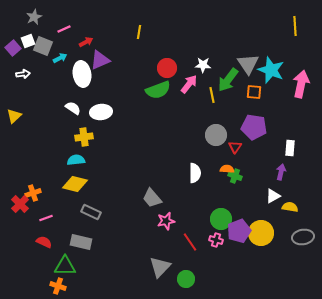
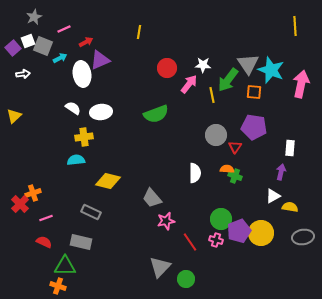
green semicircle at (158, 90): moved 2 px left, 24 px down
yellow diamond at (75, 184): moved 33 px right, 3 px up
